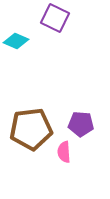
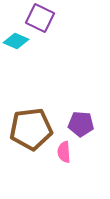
purple square: moved 15 px left
